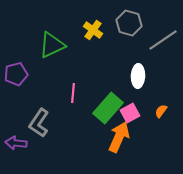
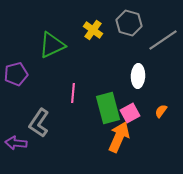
green rectangle: rotated 56 degrees counterclockwise
